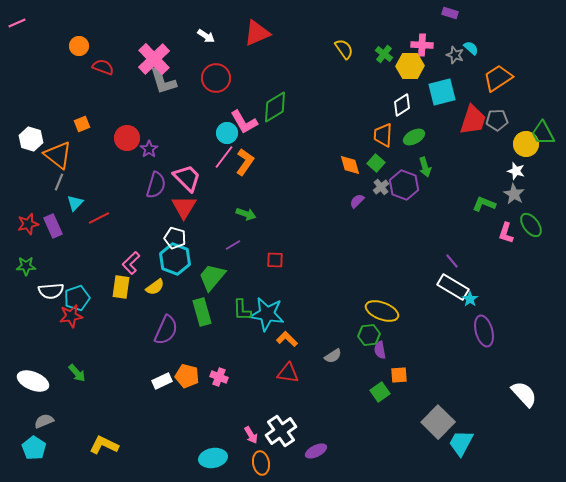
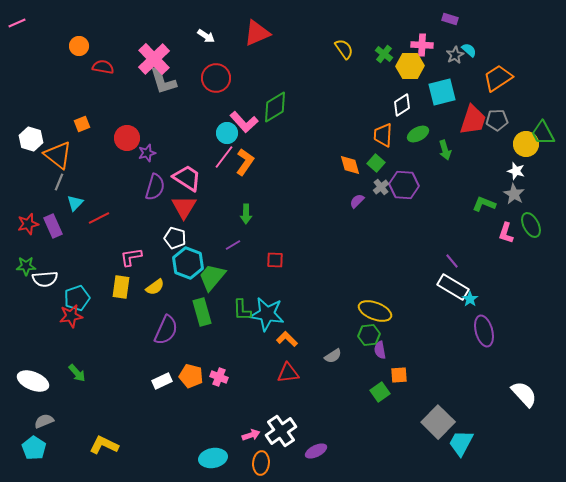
purple rectangle at (450, 13): moved 6 px down
cyan semicircle at (471, 48): moved 2 px left, 2 px down
gray star at (455, 55): rotated 24 degrees clockwise
red semicircle at (103, 67): rotated 10 degrees counterclockwise
pink L-shape at (244, 122): rotated 12 degrees counterclockwise
green ellipse at (414, 137): moved 4 px right, 3 px up
purple star at (149, 149): moved 2 px left, 4 px down; rotated 18 degrees clockwise
green arrow at (425, 167): moved 20 px right, 17 px up
pink trapezoid at (187, 178): rotated 12 degrees counterclockwise
purple semicircle at (156, 185): moved 1 px left, 2 px down
purple hexagon at (404, 185): rotated 16 degrees counterclockwise
green arrow at (246, 214): rotated 72 degrees clockwise
green ellipse at (531, 225): rotated 10 degrees clockwise
cyan hexagon at (175, 259): moved 13 px right, 4 px down
pink L-shape at (131, 263): moved 6 px up; rotated 35 degrees clockwise
white semicircle at (51, 291): moved 6 px left, 12 px up
yellow ellipse at (382, 311): moved 7 px left
red triangle at (288, 373): rotated 15 degrees counterclockwise
orange pentagon at (187, 376): moved 4 px right
pink arrow at (251, 435): rotated 78 degrees counterclockwise
orange ellipse at (261, 463): rotated 15 degrees clockwise
